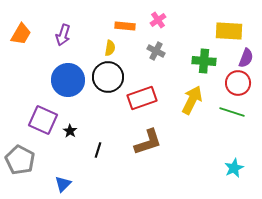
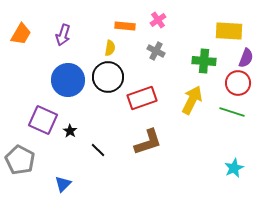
black line: rotated 63 degrees counterclockwise
